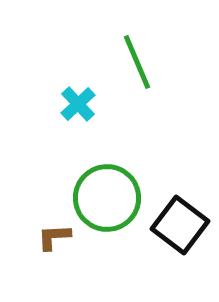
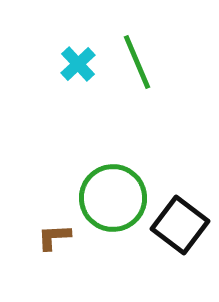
cyan cross: moved 40 px up
green circle: moved 6 px right
